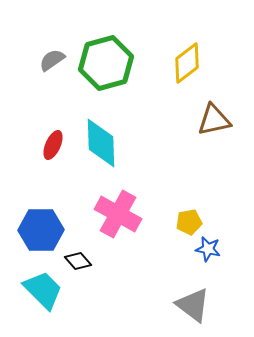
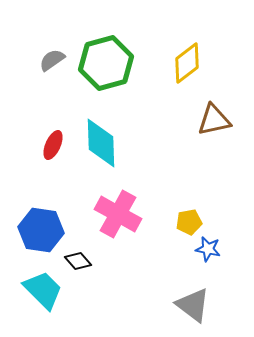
blue hexagon: rotated 9 degrees clockwise
